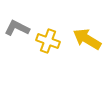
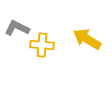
yellow cross: moved 6 px left, 4 px down; rotated 15 degrees counterclockwise
